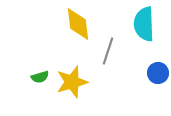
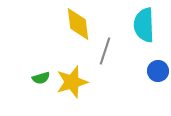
cyan semicircle: moved 1 px down
gray line: moved 3 px left
blue circle: moved 2 px up
green semicircle: moved 1 px right, 1 px down
